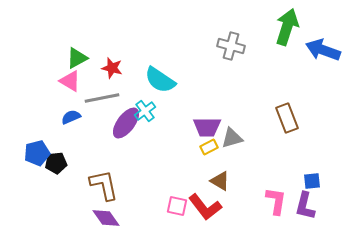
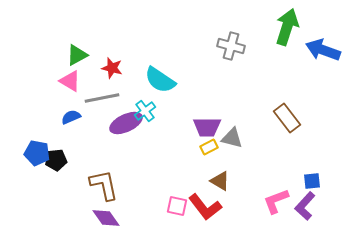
green triangle: moved 3 px up
brown rectangle: rotated 16 degrees counterclockwise
purple ellipse: rotated 28 degrees clockwise
gray triangle: rotated 30 degrees clockwise
blue pentagon: rotated 25 degrees clockwise
black pentagon: moved 3 px up
pink L-shape: rotated 120 degrees counterclockwise
purple L-shape: rotated 28 degrees clockwise
